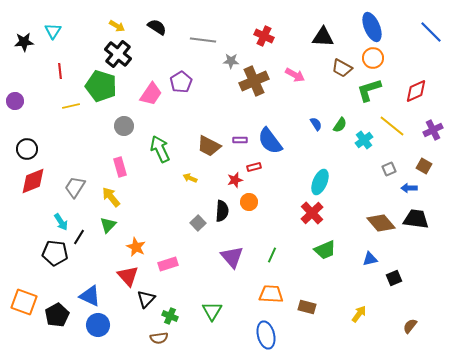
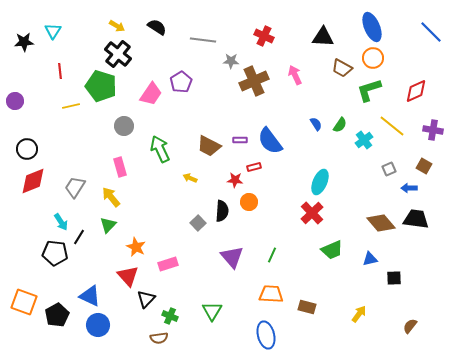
pink arrow at (295, 75): rotated 144 degrees counterclockwise
purple cross at (433, 130): rotated 36 degrees clockwise
red star at (235, 180): rotated 21 degrees clockwise
green trapezoid at (325, 250): moved 7 px right
black square at (394, 278): rotated 21 degrees clockwise
